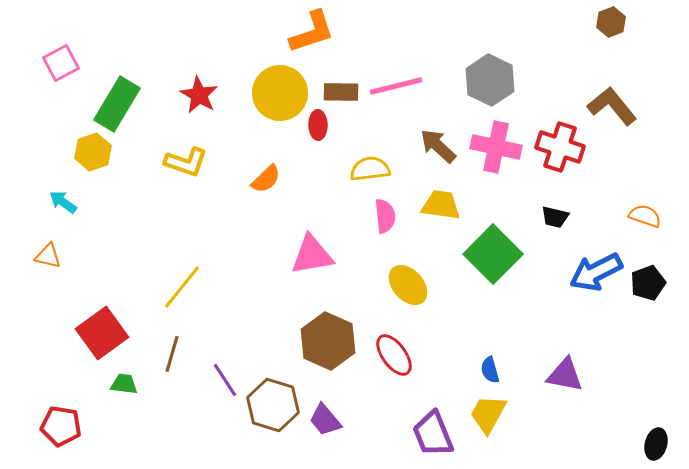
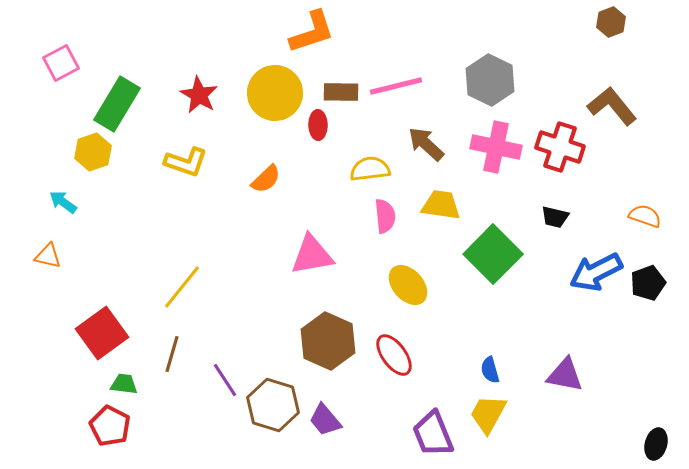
yellow circle at (280, 93): moved 5 px left
brown arrow at (438, 146): moved 12 px left, 2 px up
red pentagon at (61, 426): moved 49 px right; rotated 18 degrees clockwise
